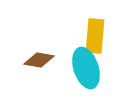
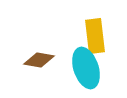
yellow rectangle: rotated 12 degrees counterclockwise
